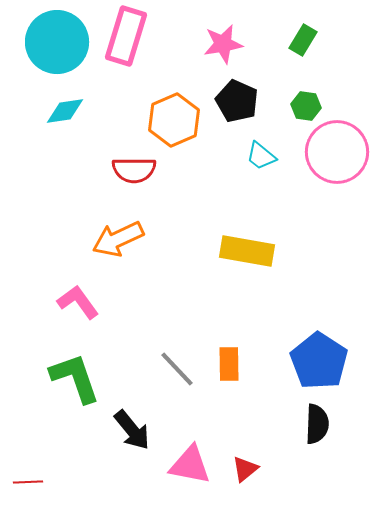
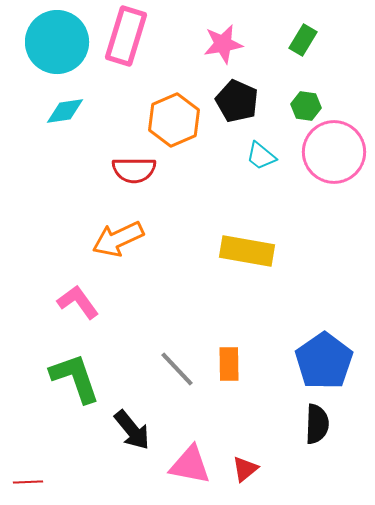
pink circle: moved 3 px left
blue pentagon: moved 5 px right; rotated 4 degrees clockwise
